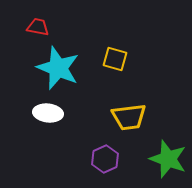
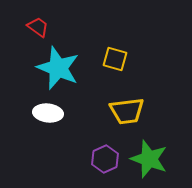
red trapezoid: rotated 25 degrees clockwise
yellow trapezoid: moved 2 px left, 6 px up
green star: moved 19 px left
